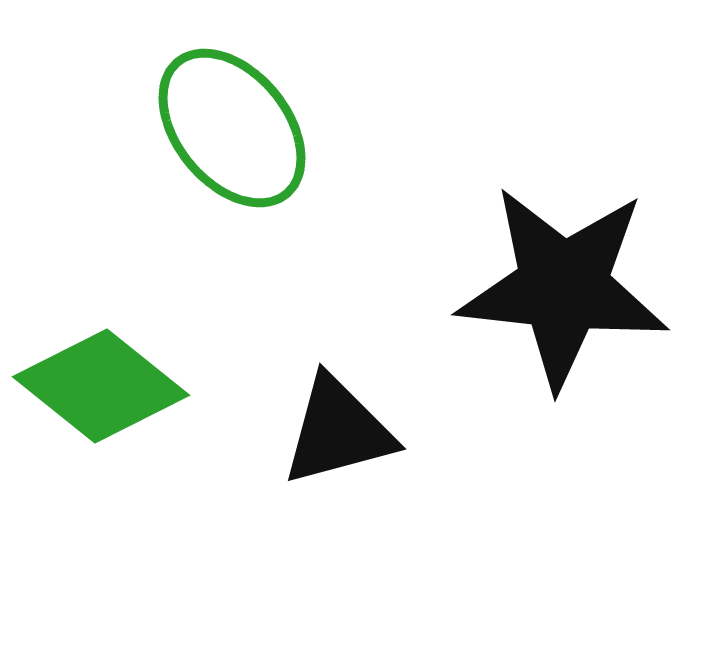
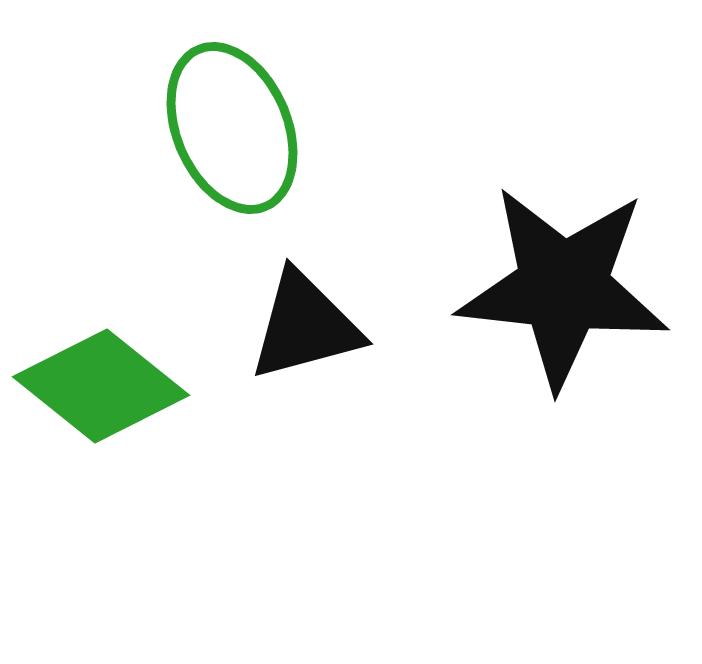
green ellipse: rotated 16 degrees clockwise
black triangle: moved 33 px left, 105 px up
